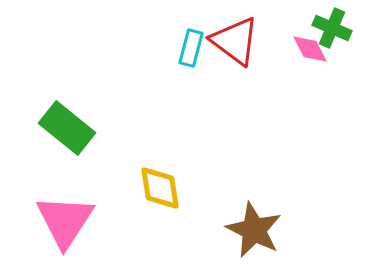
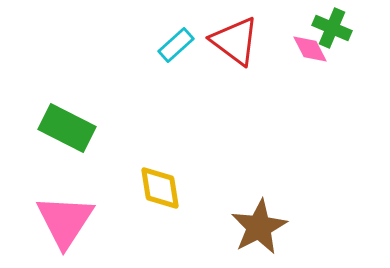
cyan rectangle: moved 15 px left, 3 px up; rotated 33 degrees clockwise
green rectangle: rotated 12 degrees counterclockwise
brown star: moved 5 px right, 3 px up; rotated 18 degrees clockwise
